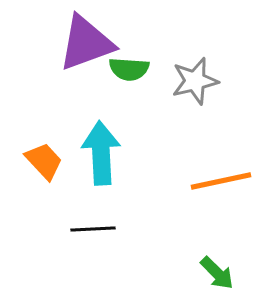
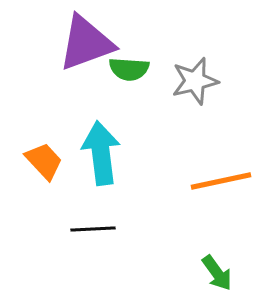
cyan arrow: rotated 4 degrees counterclockwise
green arrow: rotated 9 degrees clockwise
